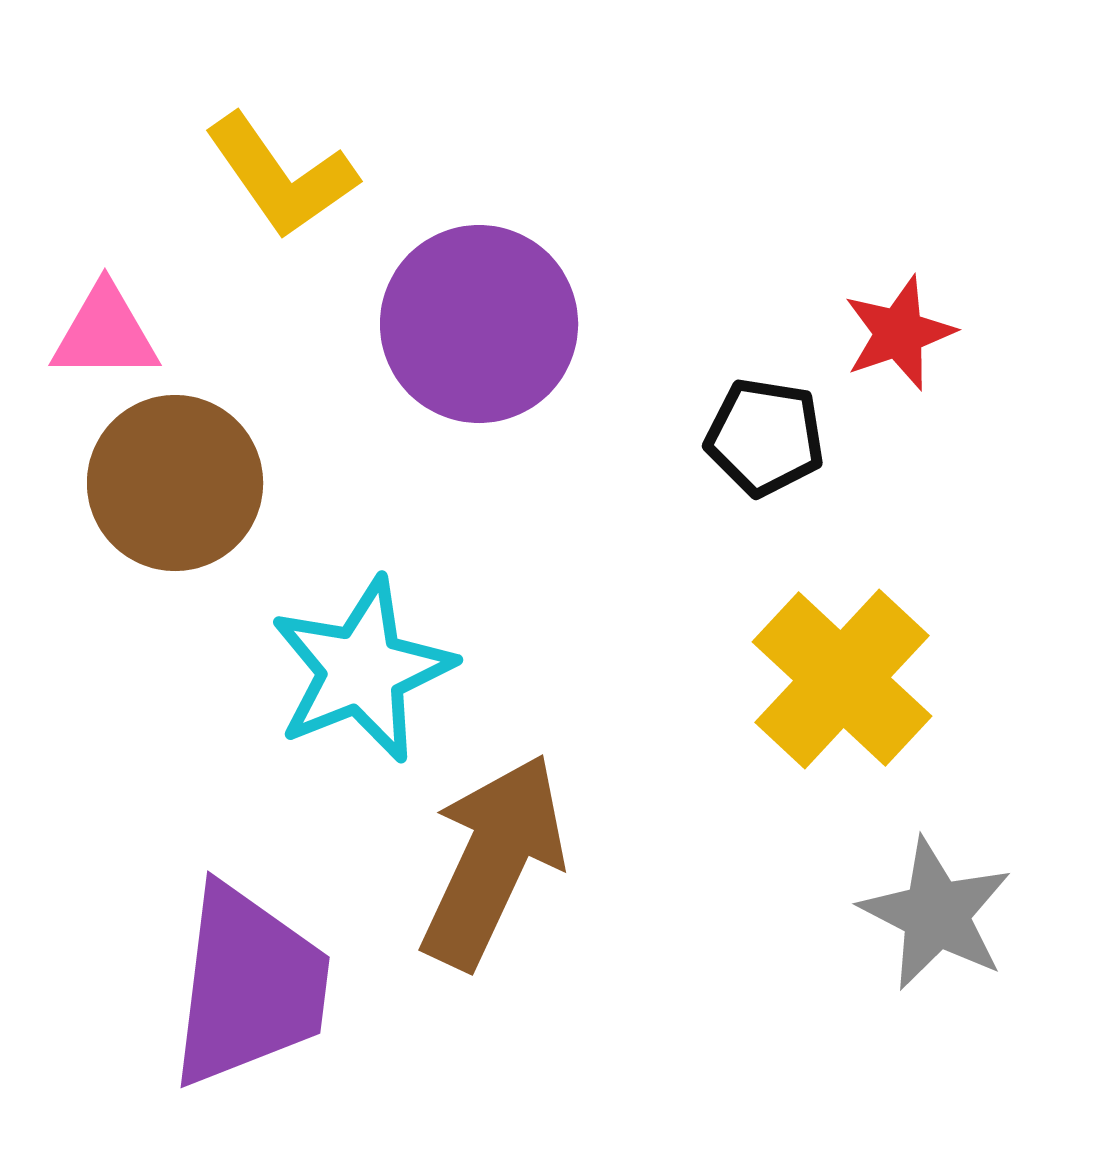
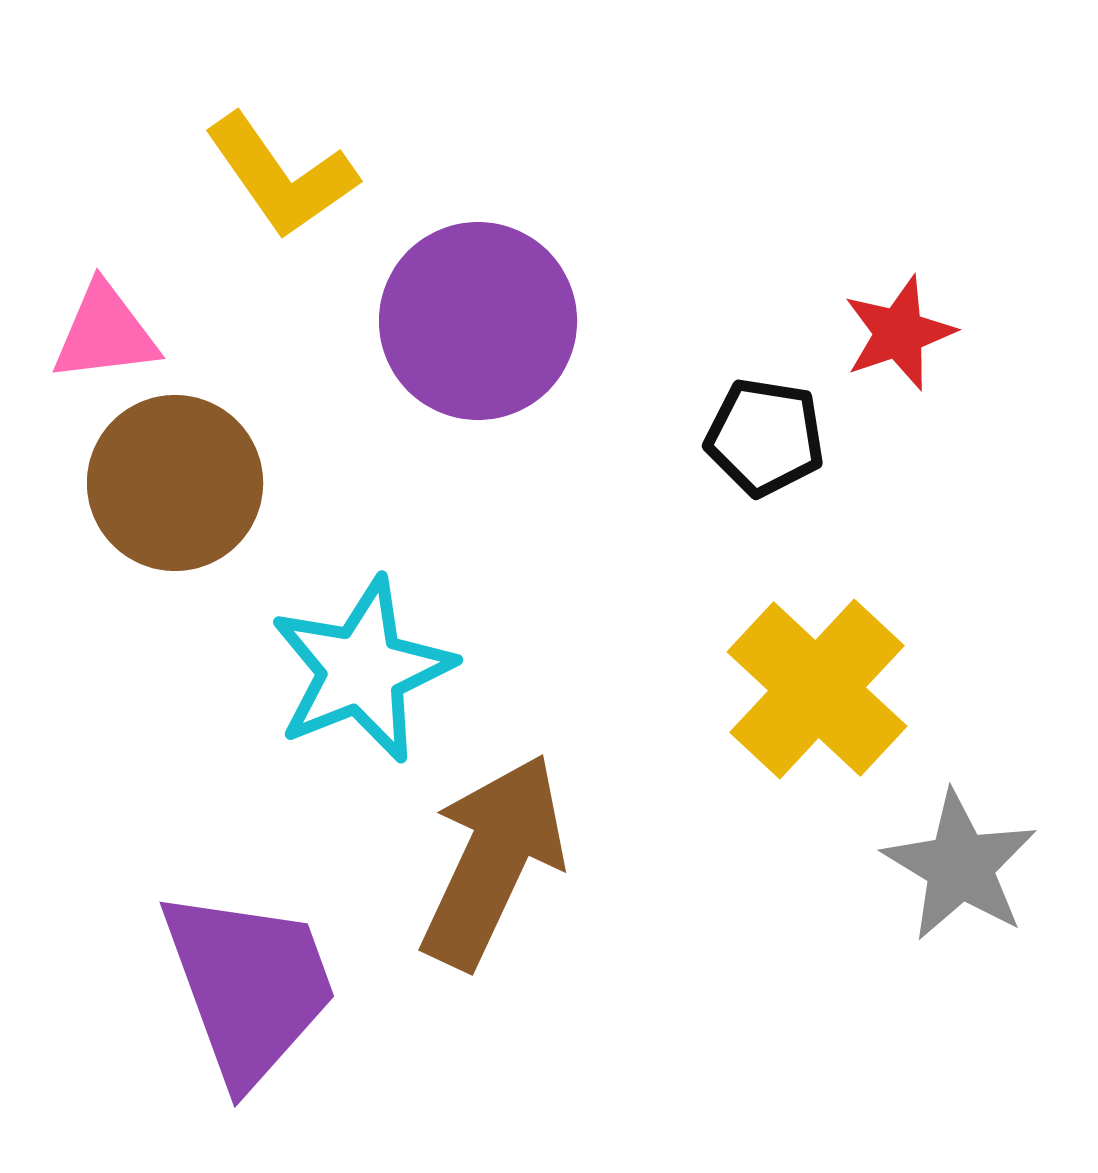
purple circle: moved 1 px left, 3 px up
pink triangle: rotated 7 degrees counterclockwise
yellow cross: moved 25 px left, 10 px down
gray star: moved 24 px right, 48 px up; rotated 4 degrees clockwise
purple trapezoid: rotated 27 degrees counterclockwise
